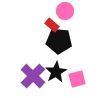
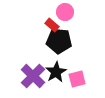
pink circle: moved 1 px down
